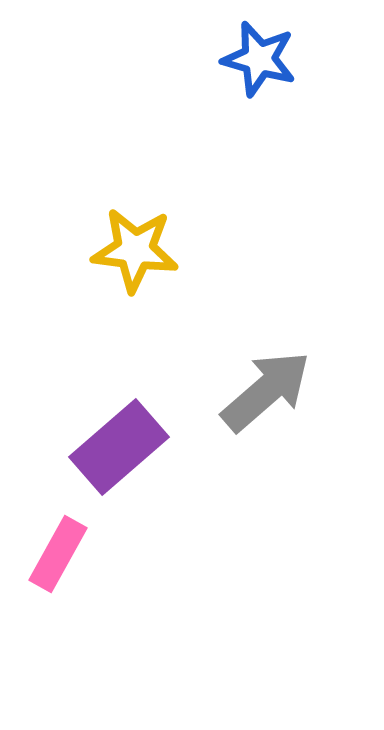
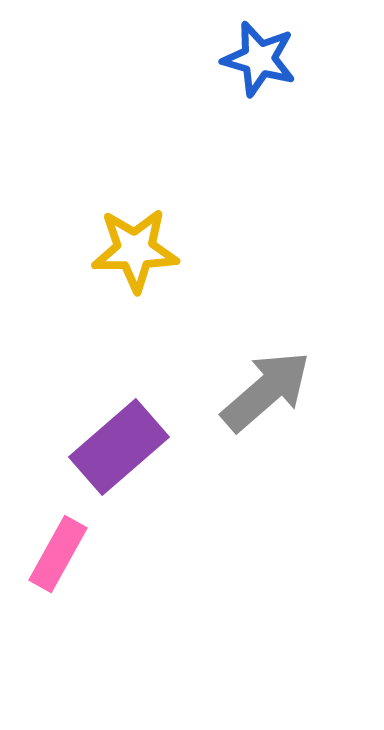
yellow star: rotated 8 degrees counterclockwise
